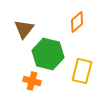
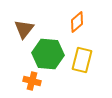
green hexagon: rotated 8 degrees counterclockwise
yellow rectangle: moved 11 px up
